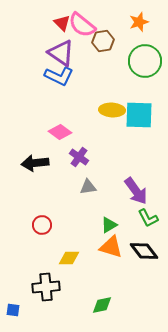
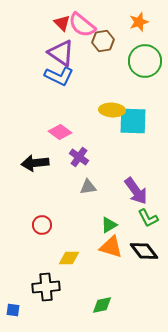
cyan square: moved 6 px left, 6 px down
